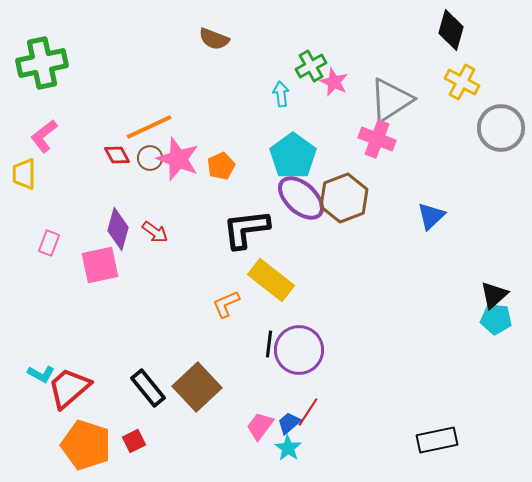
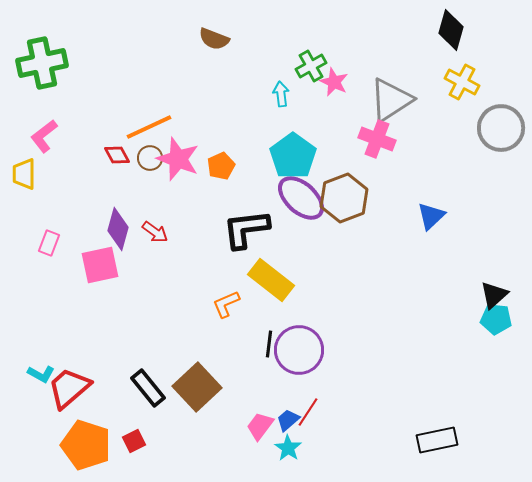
blue trapezoid at (289, 423): moved 1 px left, 3 px up
